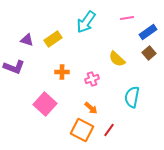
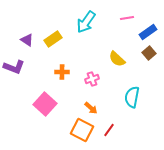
purple triangle: rotated 16 degrees clockwise
